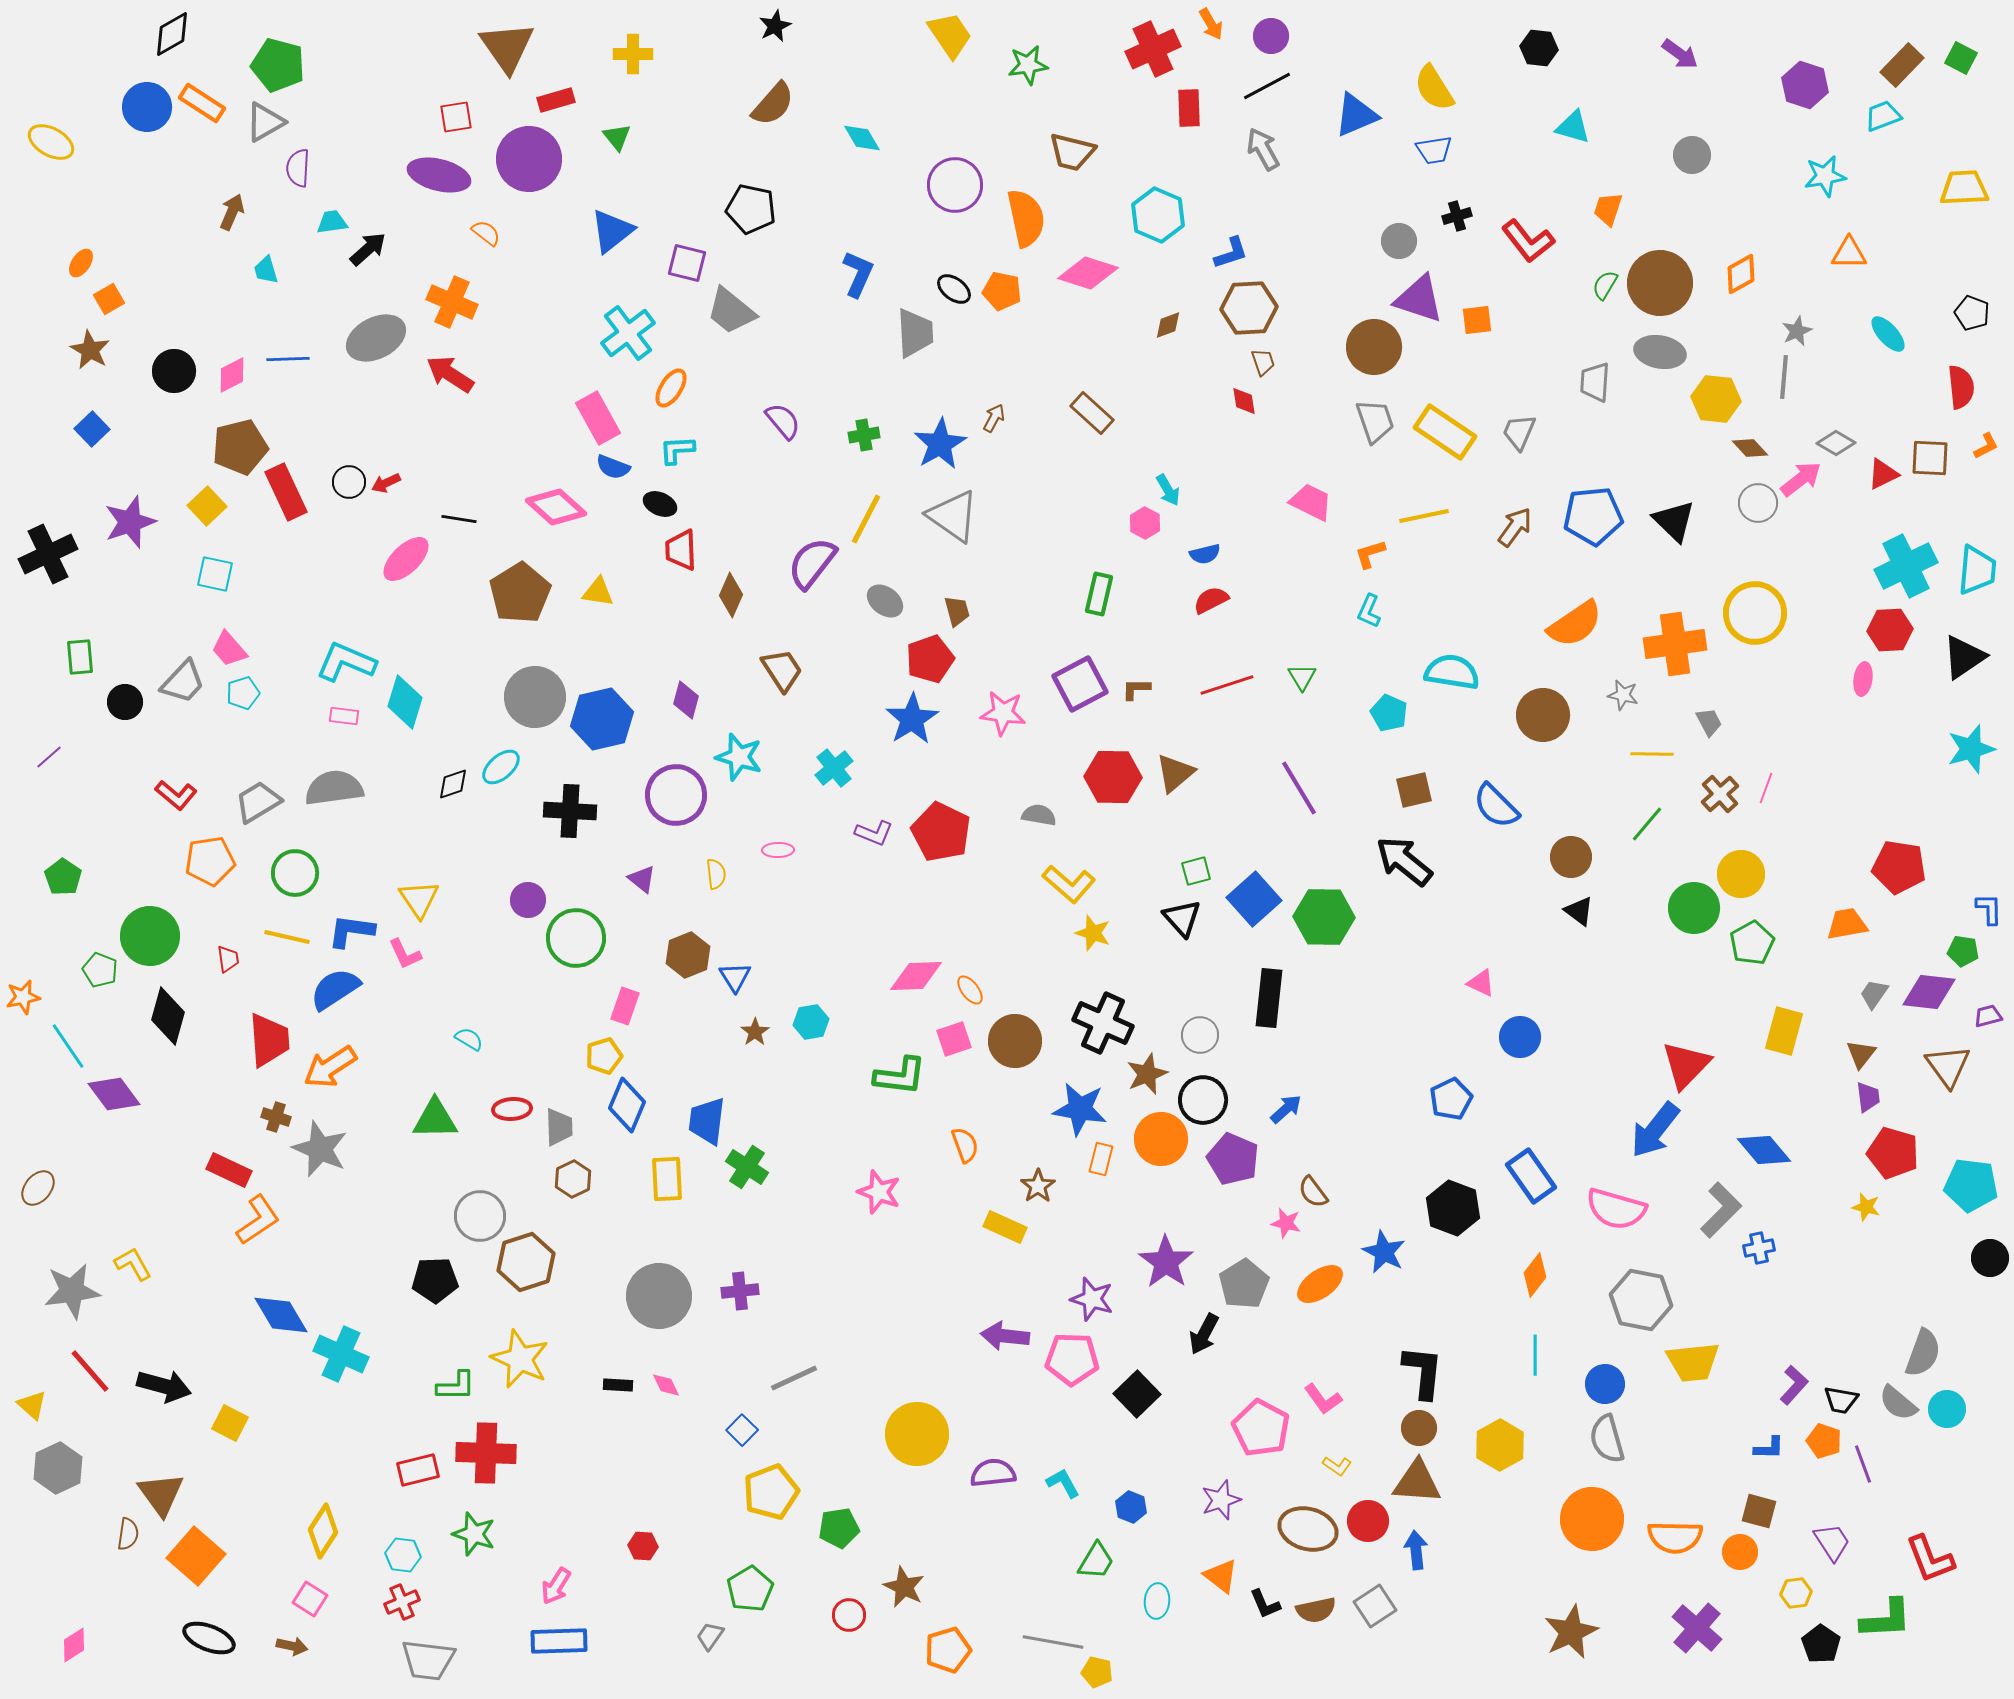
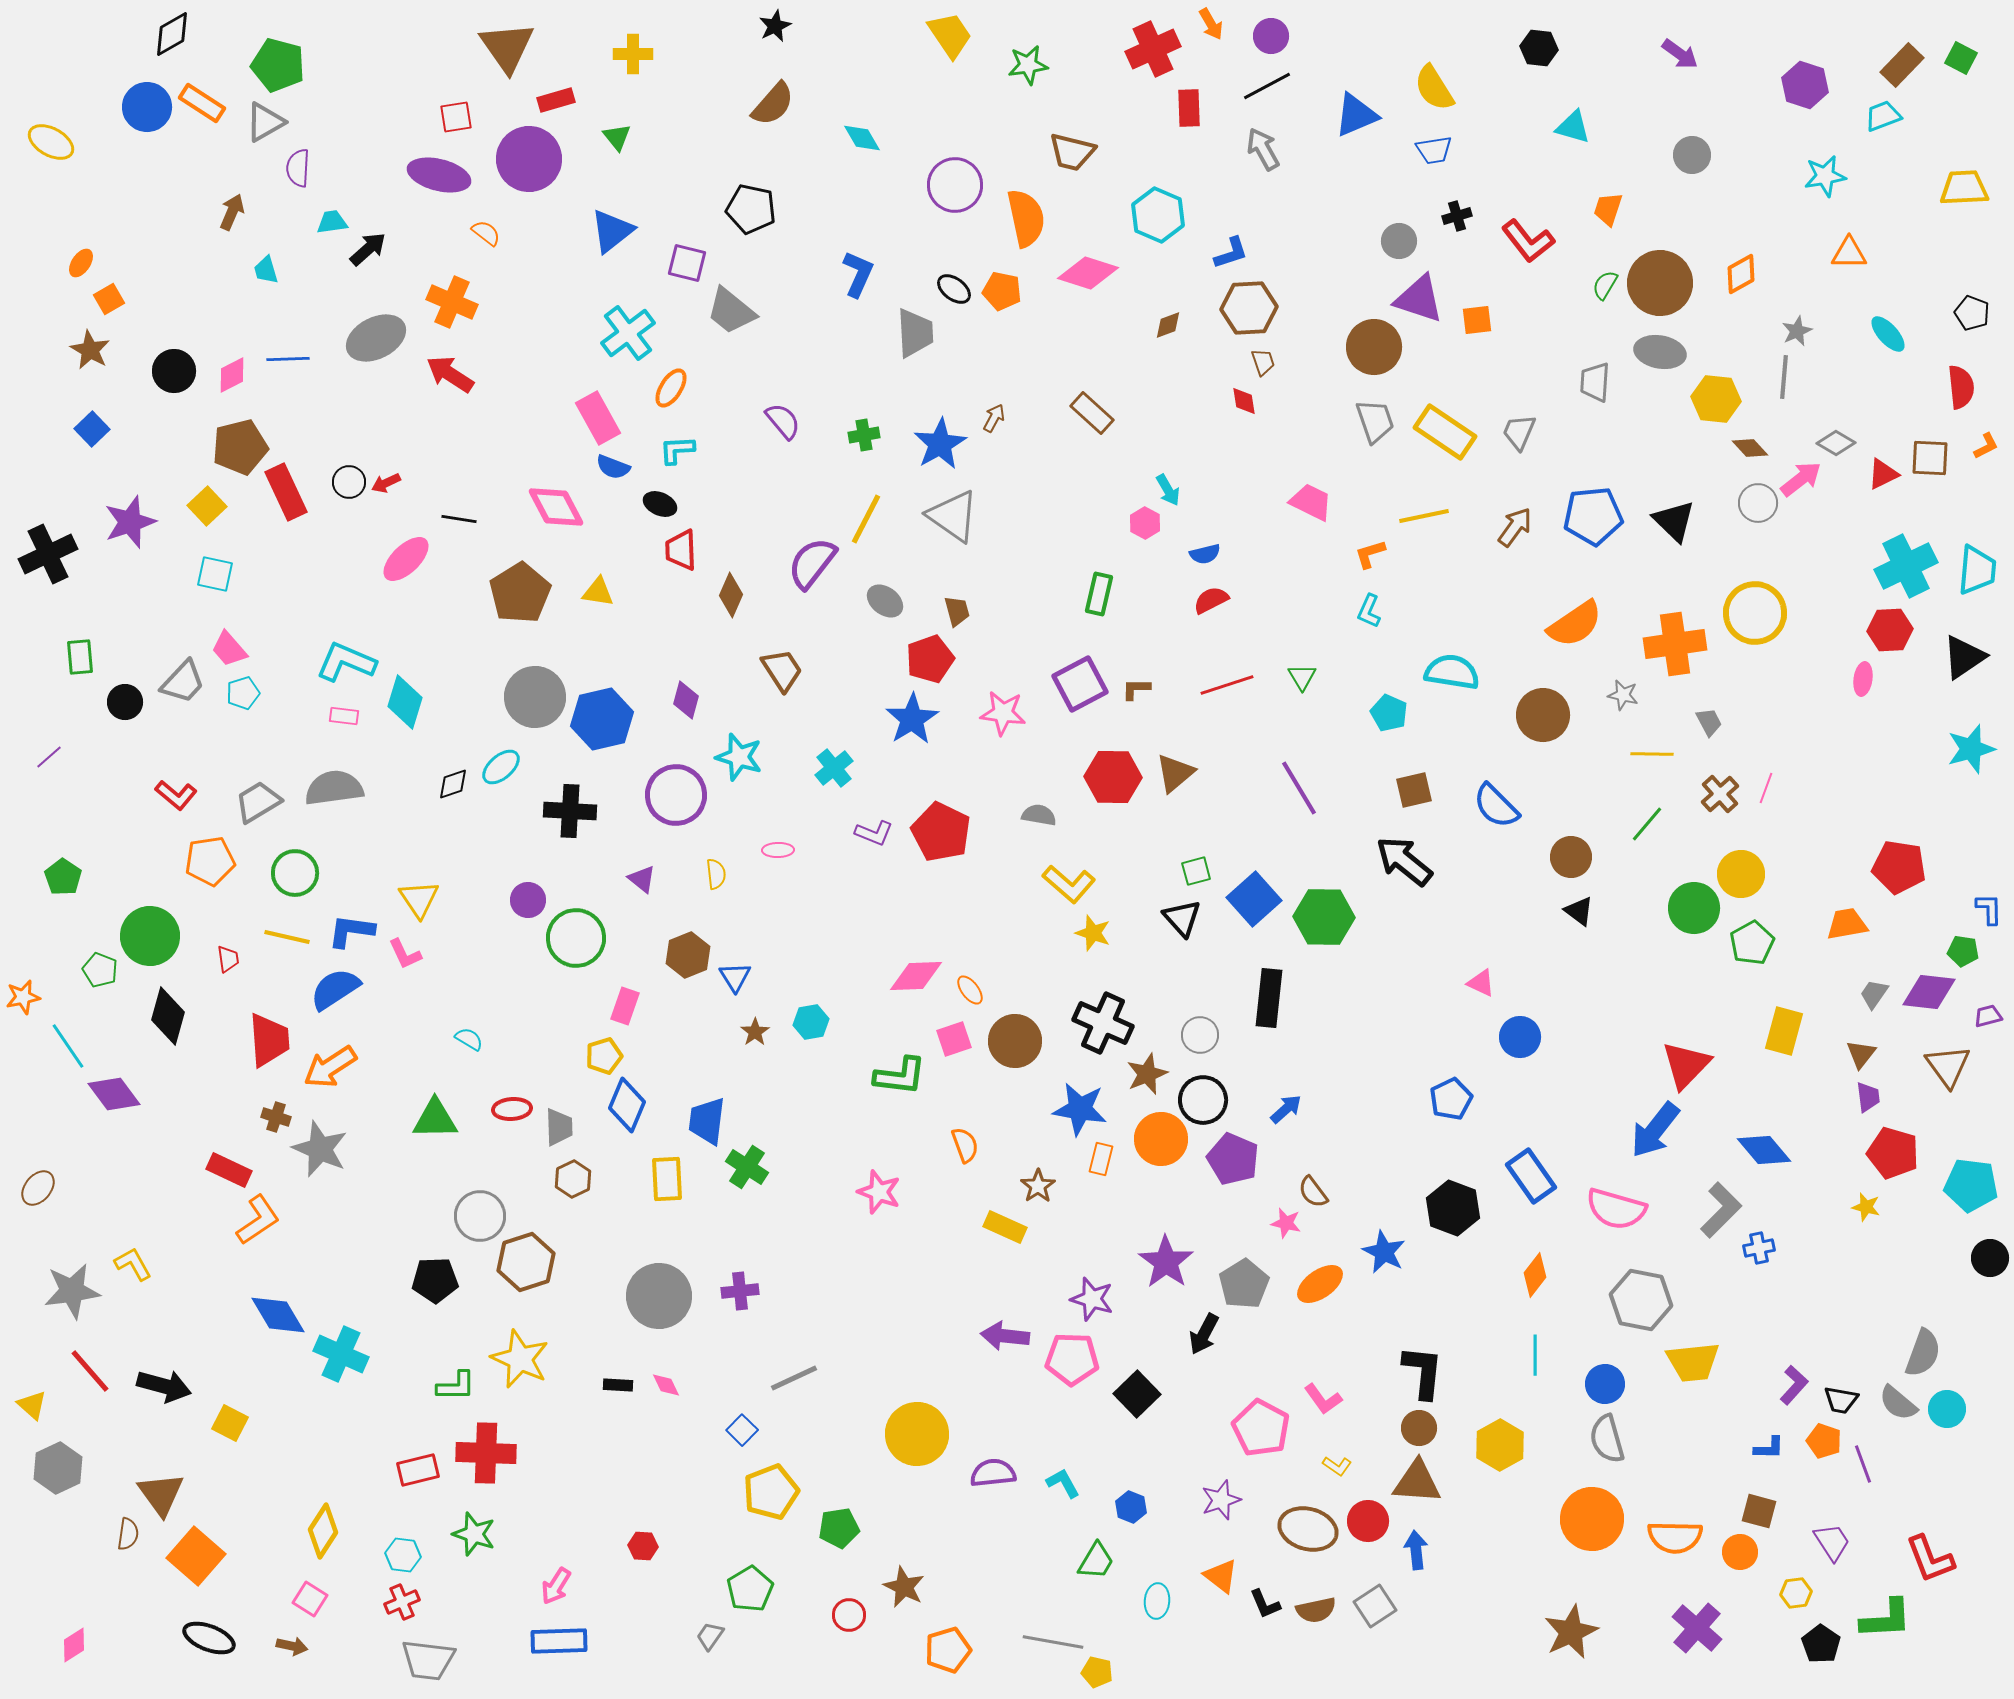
pink diamond at (556, 507): rotated 20 degrees clockwise
blue diamond at (281, 1315): moved 3 px left
